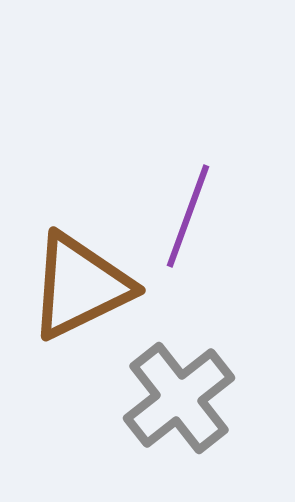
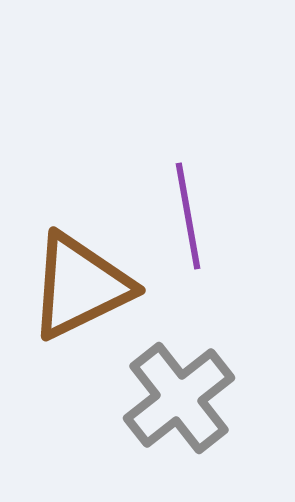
purple line: rotated 30 degrees counterclockwise
